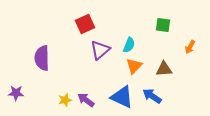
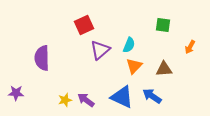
red square: moved 1 px left, 1 px down
